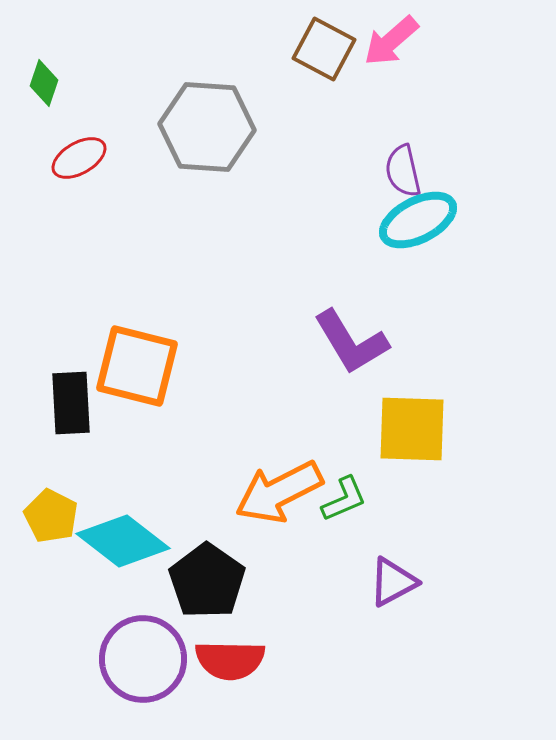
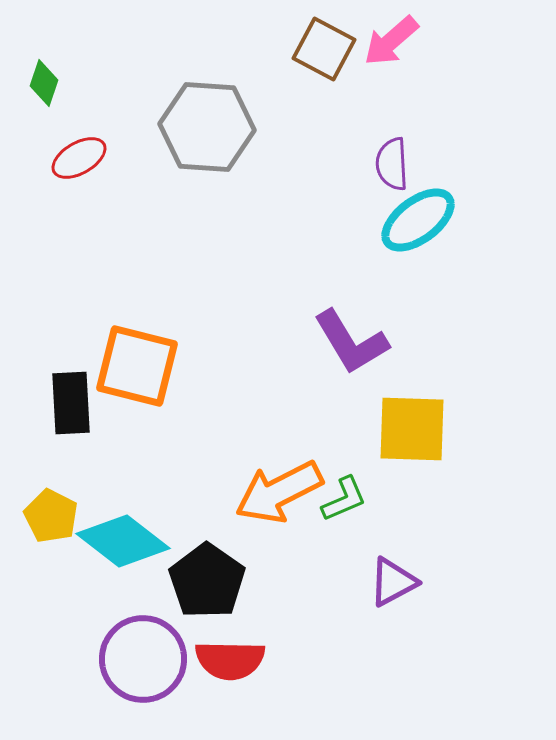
purple semicircle: moved 11 px left, 7 px up; rotated 10 degrees clockwise
cyan ellipse: rotated 10 degrees counterclockwise
